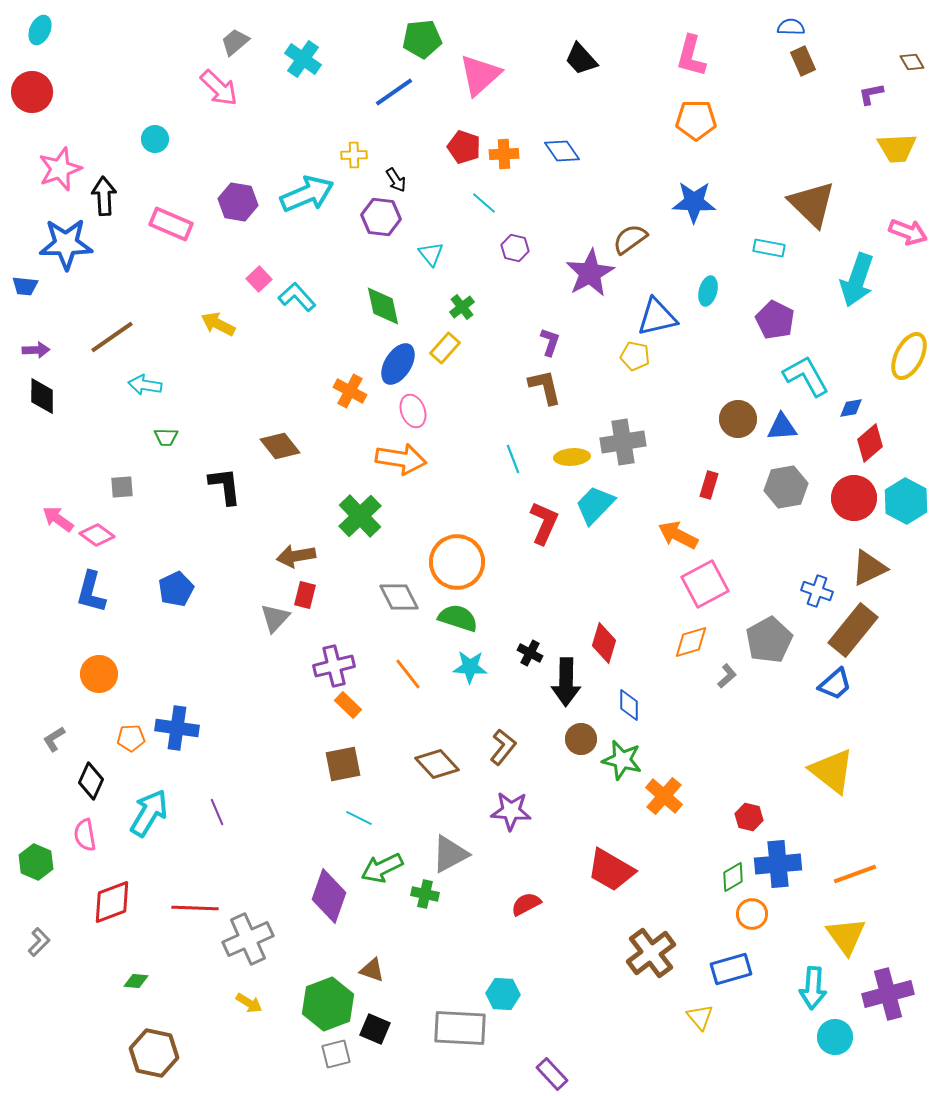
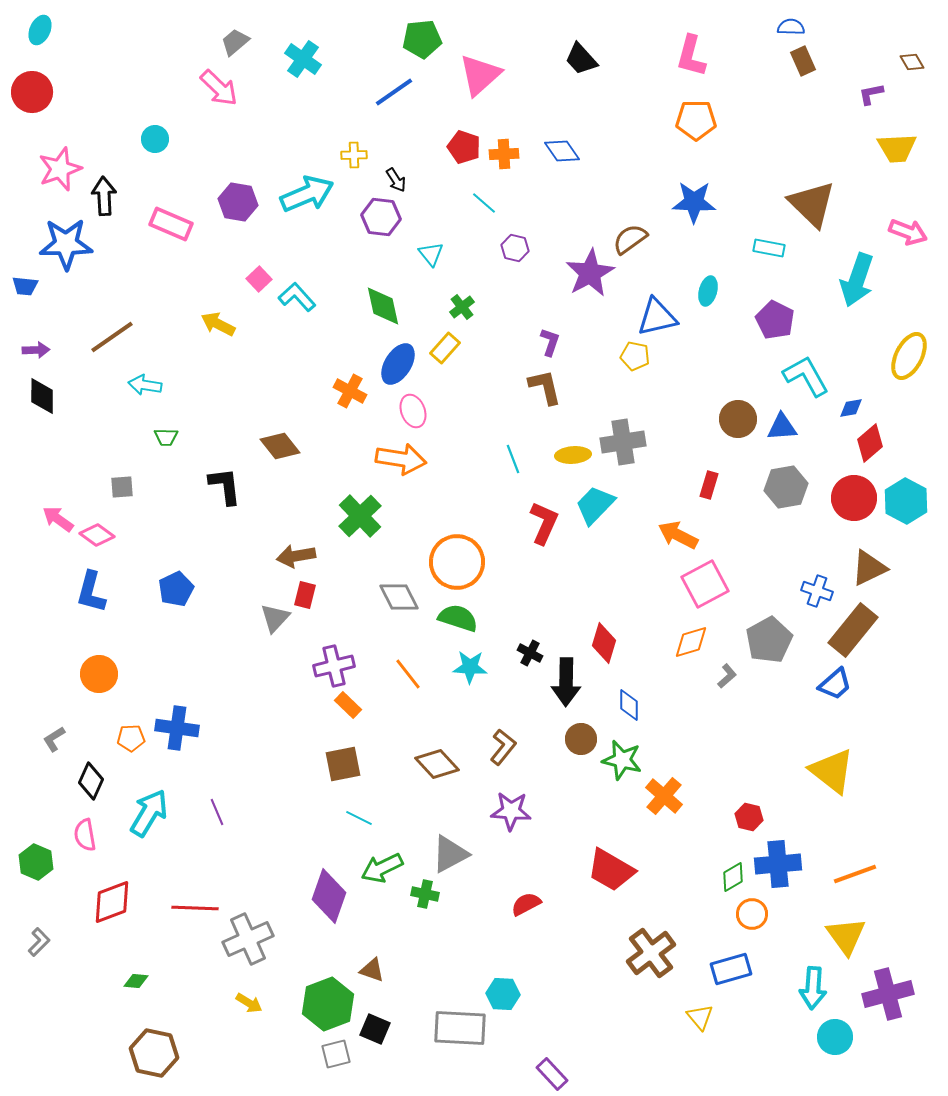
yellow ellipse at (572, 457): moved 1 px right, 2 px up
